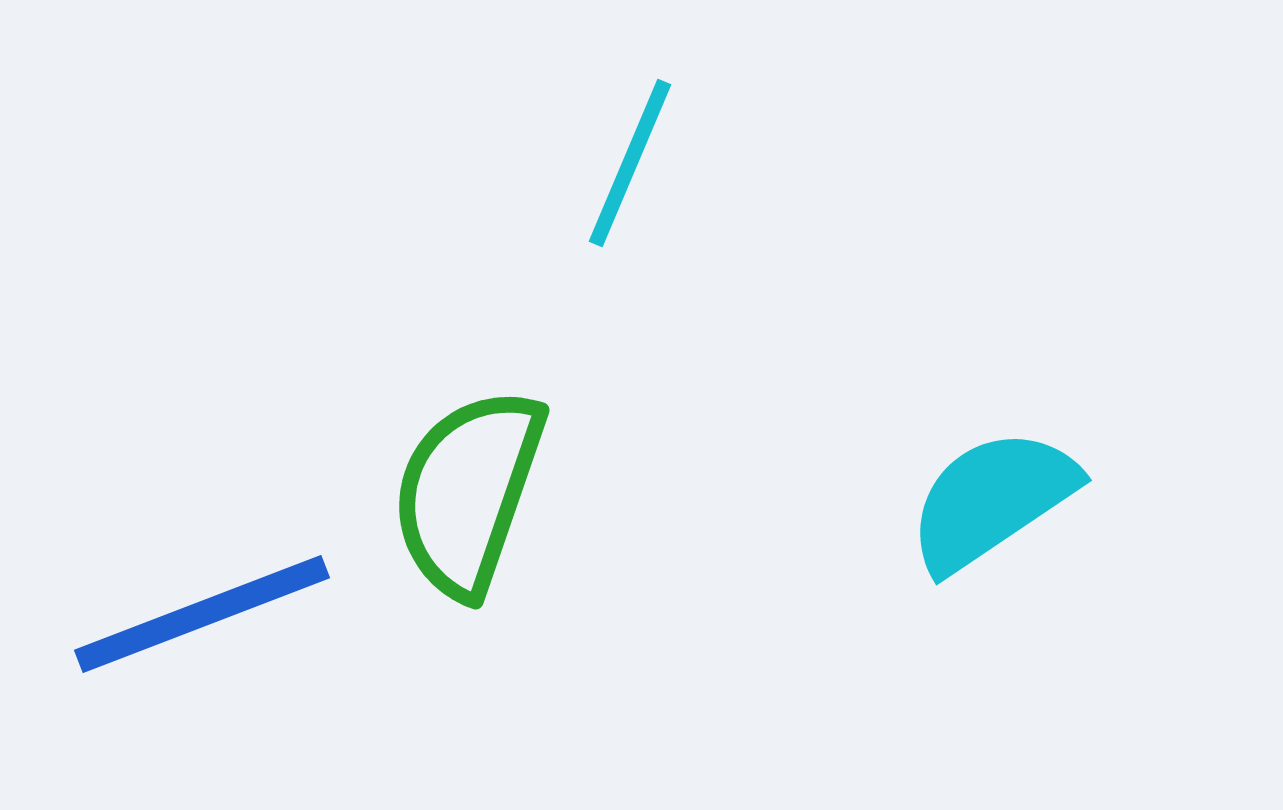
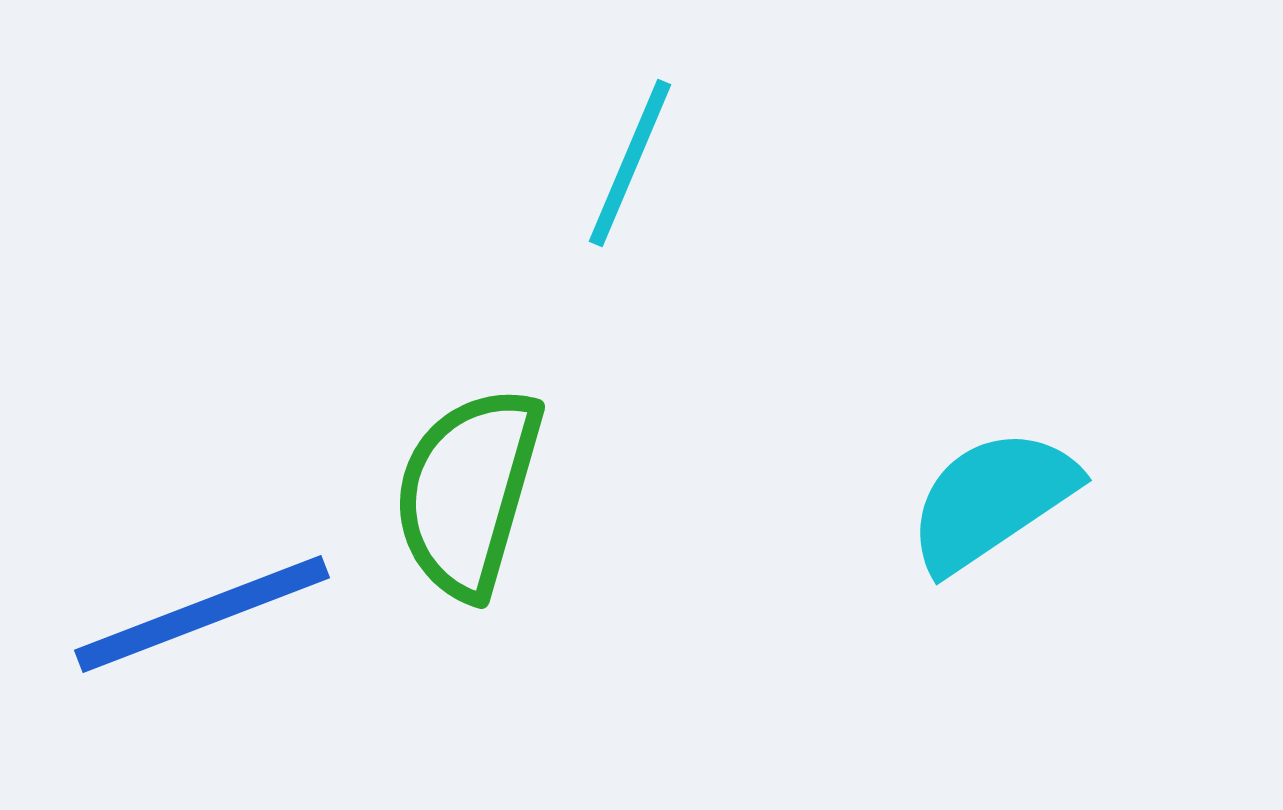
green semicircle: rotated 3 degrees counterclockwise
